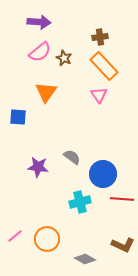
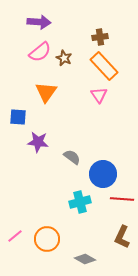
purple star: moved 25 px up
brown L-shape: moved 1 px left, 8 px up; rotated 90 degrees clockwise
